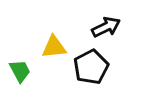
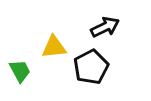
black arrow: moved 1 px left
